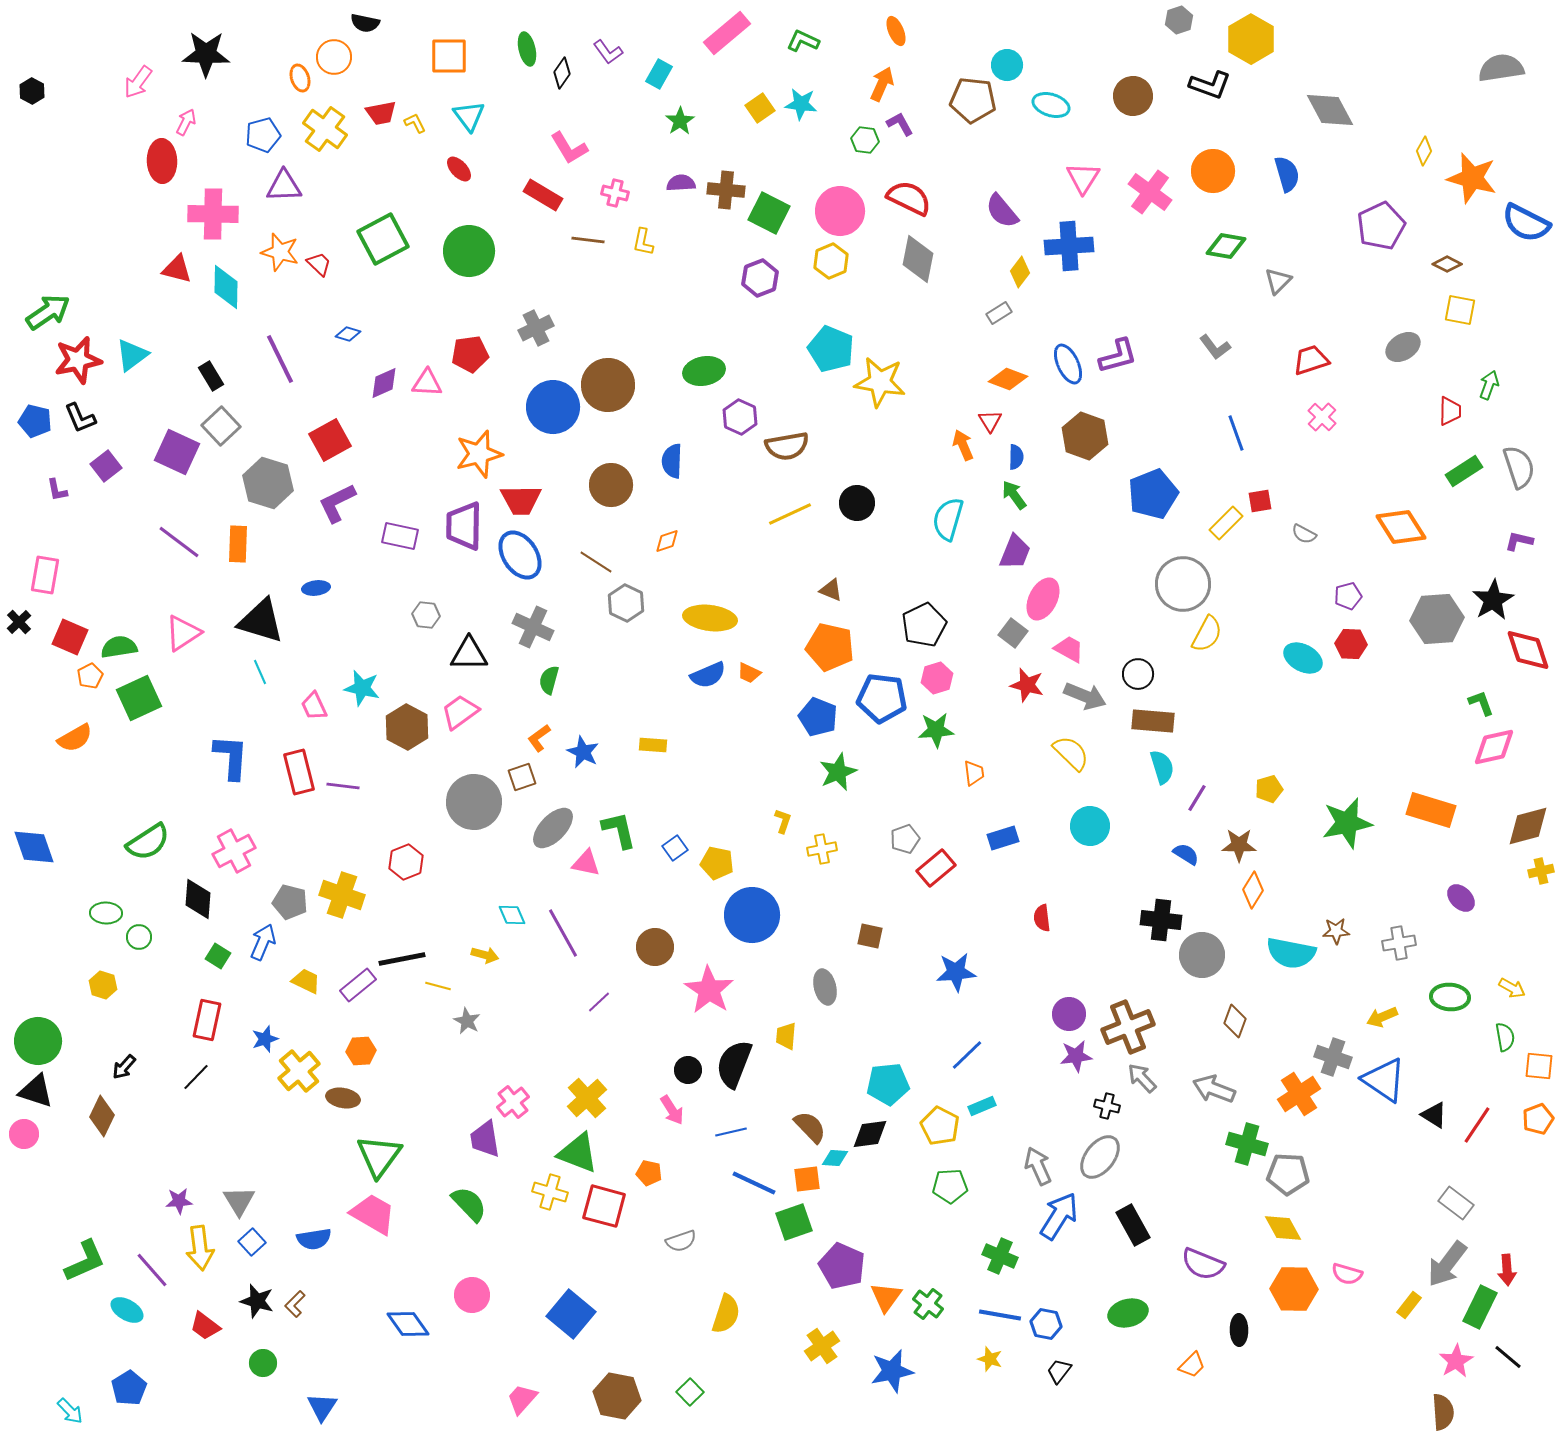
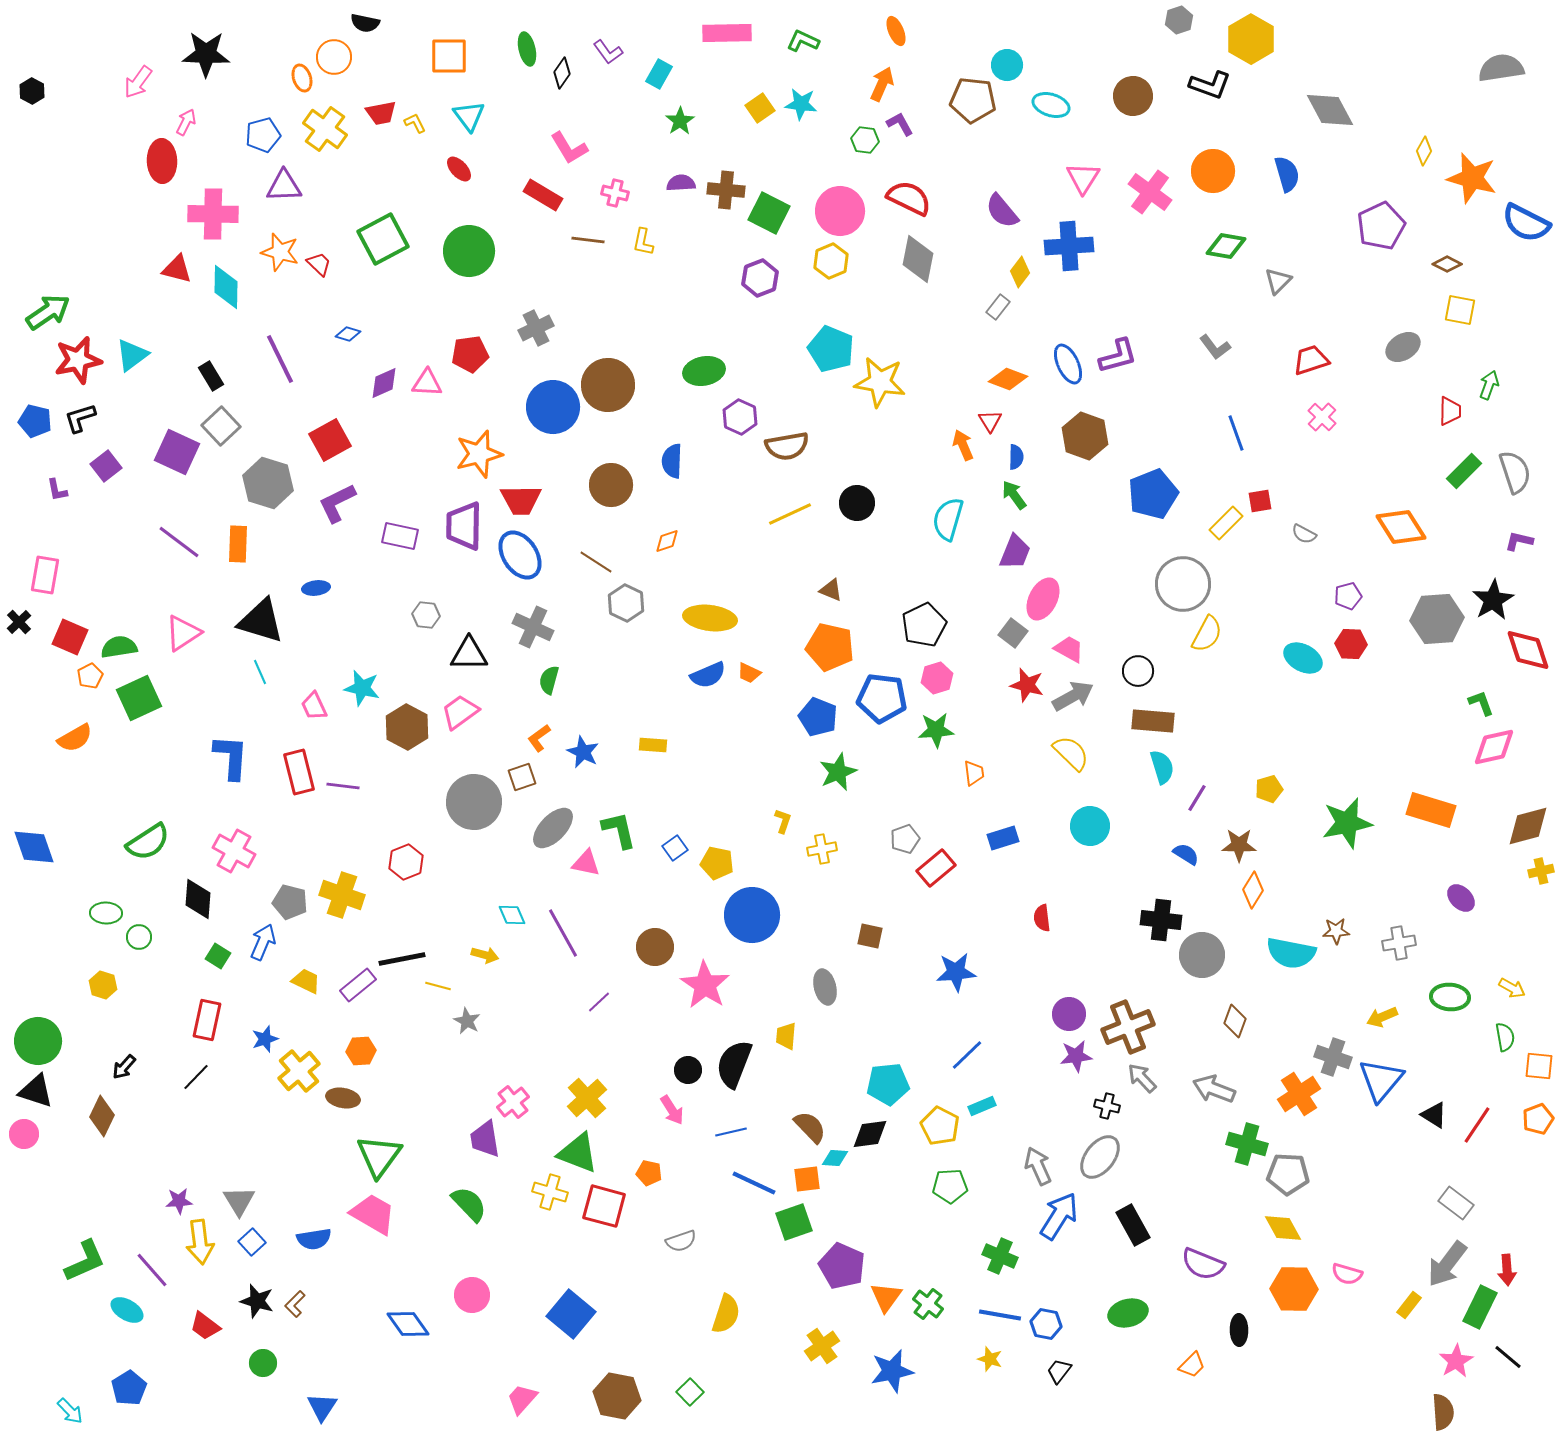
pink rectangle at (727, 33): rotated 39 degrees clockwise
orange ellipse at (300, 78): moved 2 px right
gray rectangle at (999, 313): moved 1 px left, 6 px up; rotated 20 degrees counterclockwise
black L-shape at (80, 418): rotated 96 degrees clockwise
gray semicircle at (1519, 467): moved 4 px left, 5 px down
green rectangle at (1464, 471): rotated 12 degrees counterclockwise
black circle at (1138, 674): moved 3 px up
gray arrow at (1085, 696): moved 12 px left; rotated 51 degrees counterclockwise
pink cross at (234, 851): rotated 33 degrees counterclockwise
pink star at (709, 990): moved 4 px left, 5 px up
blue triangle at (1384, 1080): moved 3 px left; rotated 36 degrees clockwise
yellow arrow at (200, 1248): moved 6 px up
